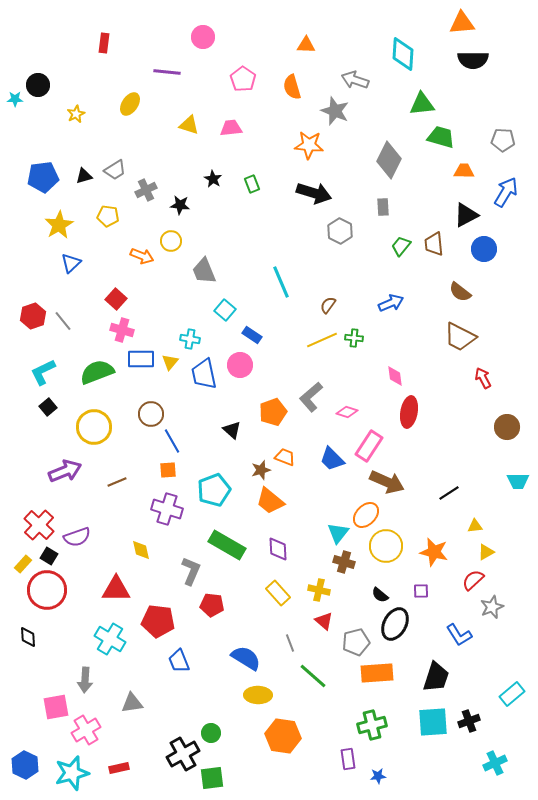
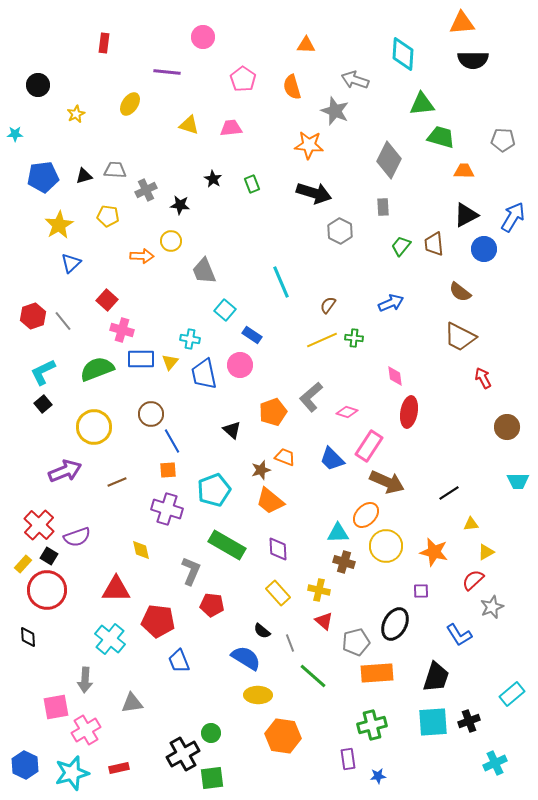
cyan star at (15, 99): moved 35 px down
gray trapezoid at (115, 170): rotated 145 degrees counterclockwise
blue arrow at (506, 192): moved 7 px right, 25 px down
orange arrow at (142, 256): rotated 20 degrees counterclockwise
red square at (116, 299): moved 9 px left, 1 px down
green semicircle at (97, 372): moved 3 px up
black square at (48, 407): moved 5 px left, 3 px up
yellow triangle at (475, 526): moved 4 px left, 2 px up
cyan triangle at (338, 533): rotated 50 degrees clockwise
black semicircle at (380, 595): moved 118 px left, 36 px down
cyan cross at (110, 639): rotated 8 degrees clockwise
